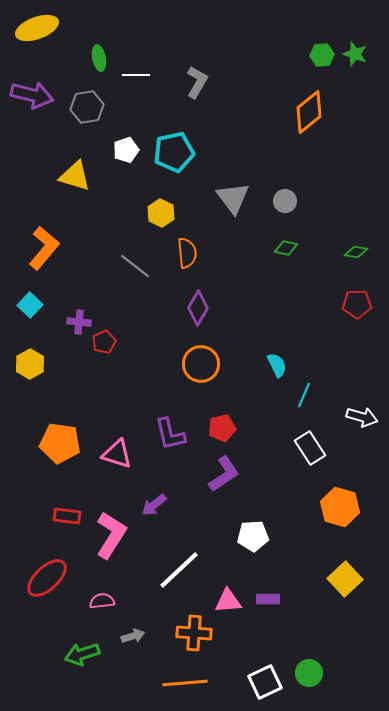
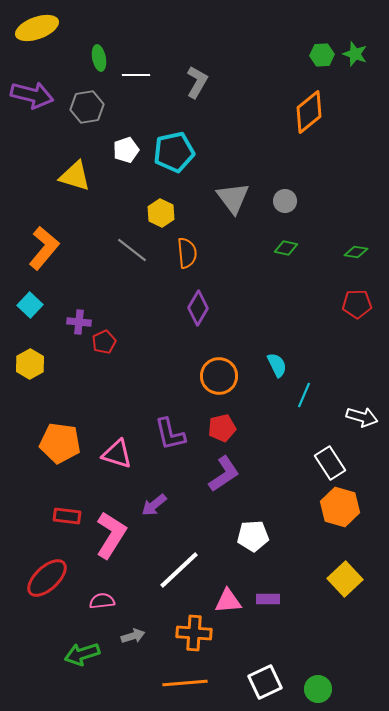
gray line at (135, 266): moved 3 px left, 16 px up
orange circle at (201, 364): moved 18 px right, 12 px down
white rectangle at (310, 448): moved 20 px right, 15 px down
green circle at (309, 673): moved 9 px right, 16 px down
